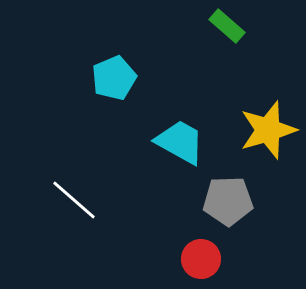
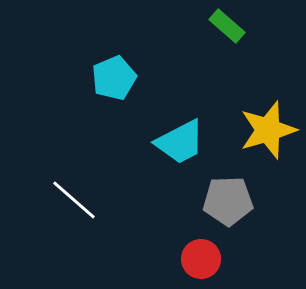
cyan trapezoid: rotated 124 degrees clockwise
